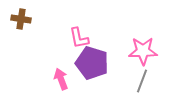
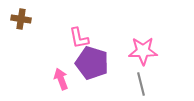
gray line: moved 1 px left, 3 px down; rotated 35 degrees counterclockwise
